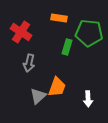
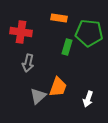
red cross: rotated 25 degrees counterclockwise
gray arrow: moved 1 px left
orange trapezoid: moved 1 px right
white arrow: rotated 21 degrees clockwise
